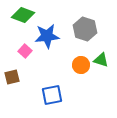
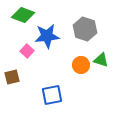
pink square: moved 2 px right
